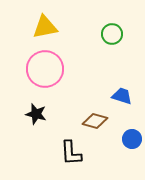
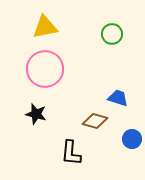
blue trapezoid: moved 4 px left, 2 px down
black L-shape: rotated 8 degrees clockwise
